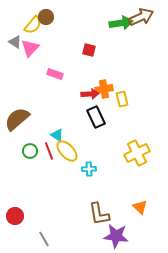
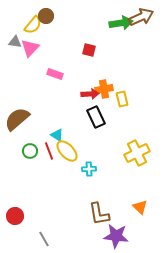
brown circle: moved 1 px up
gray triangle: rotated 24 degrees counterclockwise
